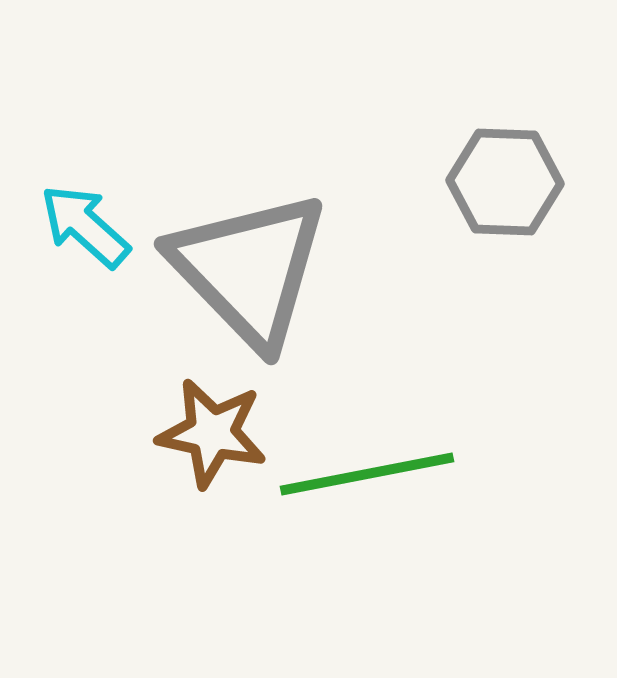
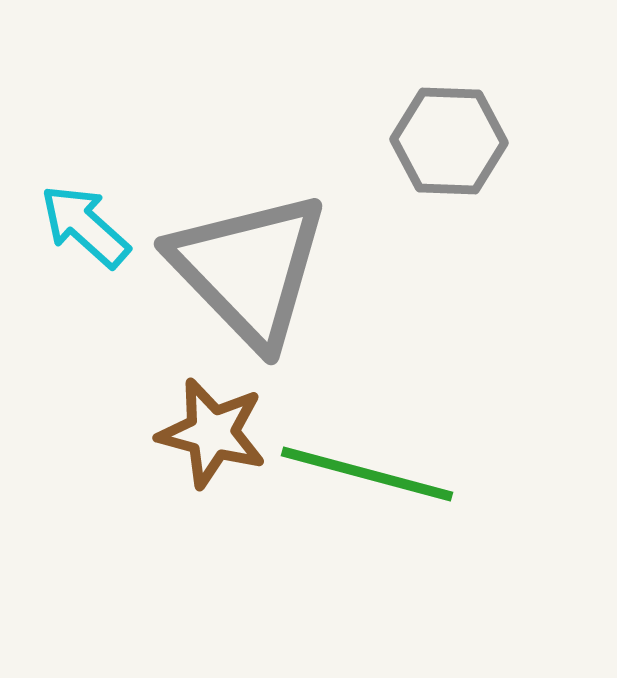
gray hexagon: moved 56 px left, 41 px up
brown star: rotated 3 degrees clockwise
green line: rotated 26 degrees clockwise
